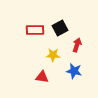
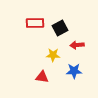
red rectangle: moved 7 px up
red arrow: rotated 112 degrees counterclockwise
blue star: rotated 14 degrees counterclockwise
